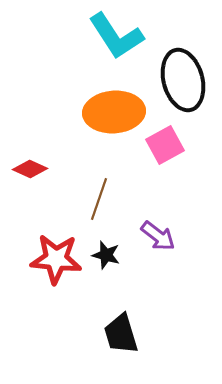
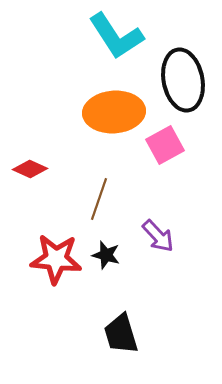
black ellipse: rotated 4 degrees clockwise
purple arrow: rotated 9 degrees clockwise
